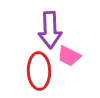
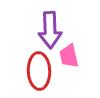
pink trapezoid: rotated 50 degrees clockwise
